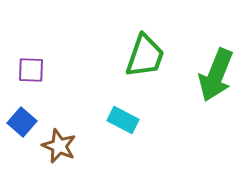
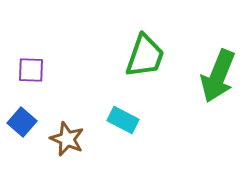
green arrow: moved 2 px right, 1 px down
brown star: moved 8 px right, 7 px up
